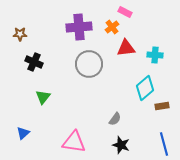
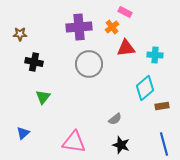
black cross: rotated 12 degrees counterclockwise
gray semicircle: rotated 16 degrees clockwise
